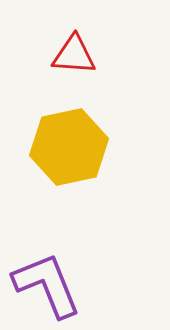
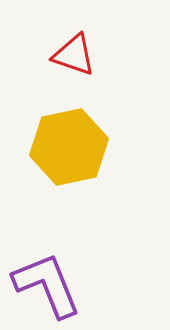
red triangle: rotated 15 degrees clockwise
